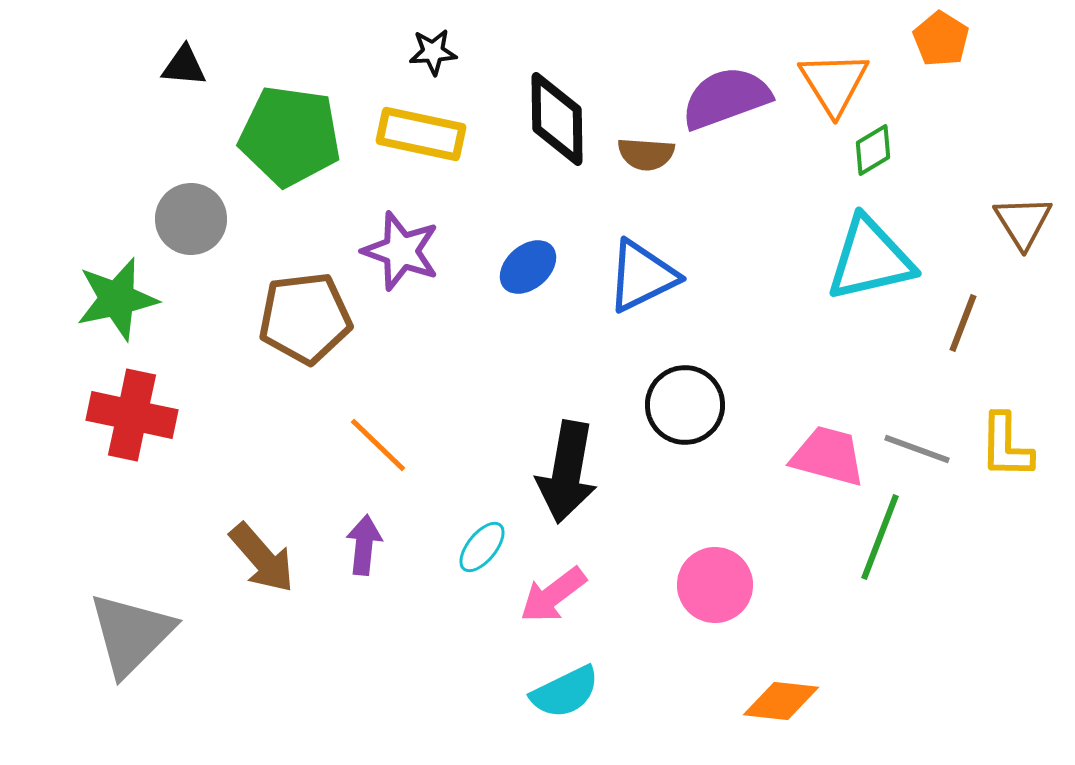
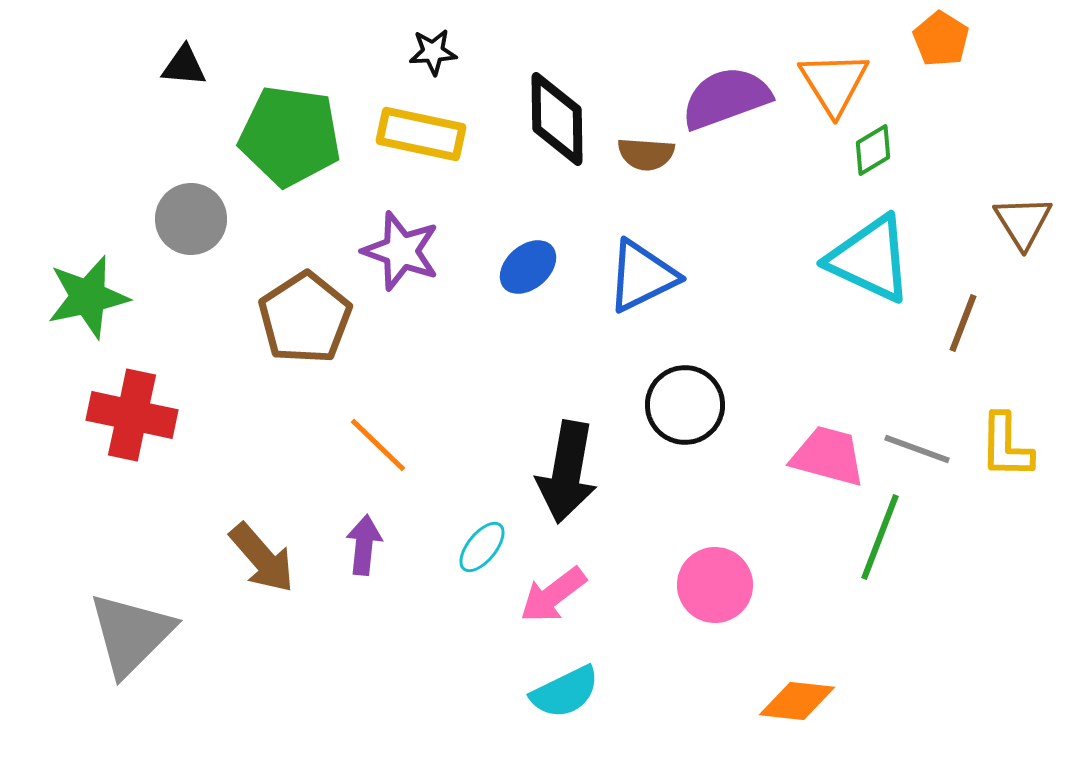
cyan triangle: rotated 38 degrees clockwise
green star: moved 29 px left, 2 px up
brown pentagon: rotated 26 degrees counterclockwise
orange diamond: moved 16 px right
